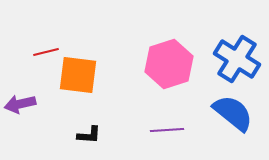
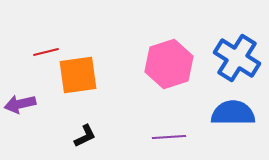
blue cross: moved 1 px up
orange square: rotated 15 degrees counterclockwise
blue semicircle: rotated 39 degrees counterclockwise
purple line: moved 2 px right, 7 px down
black L-shape: moved 4 px left, 1 px down; rotated 30 degrees counterclockwise
